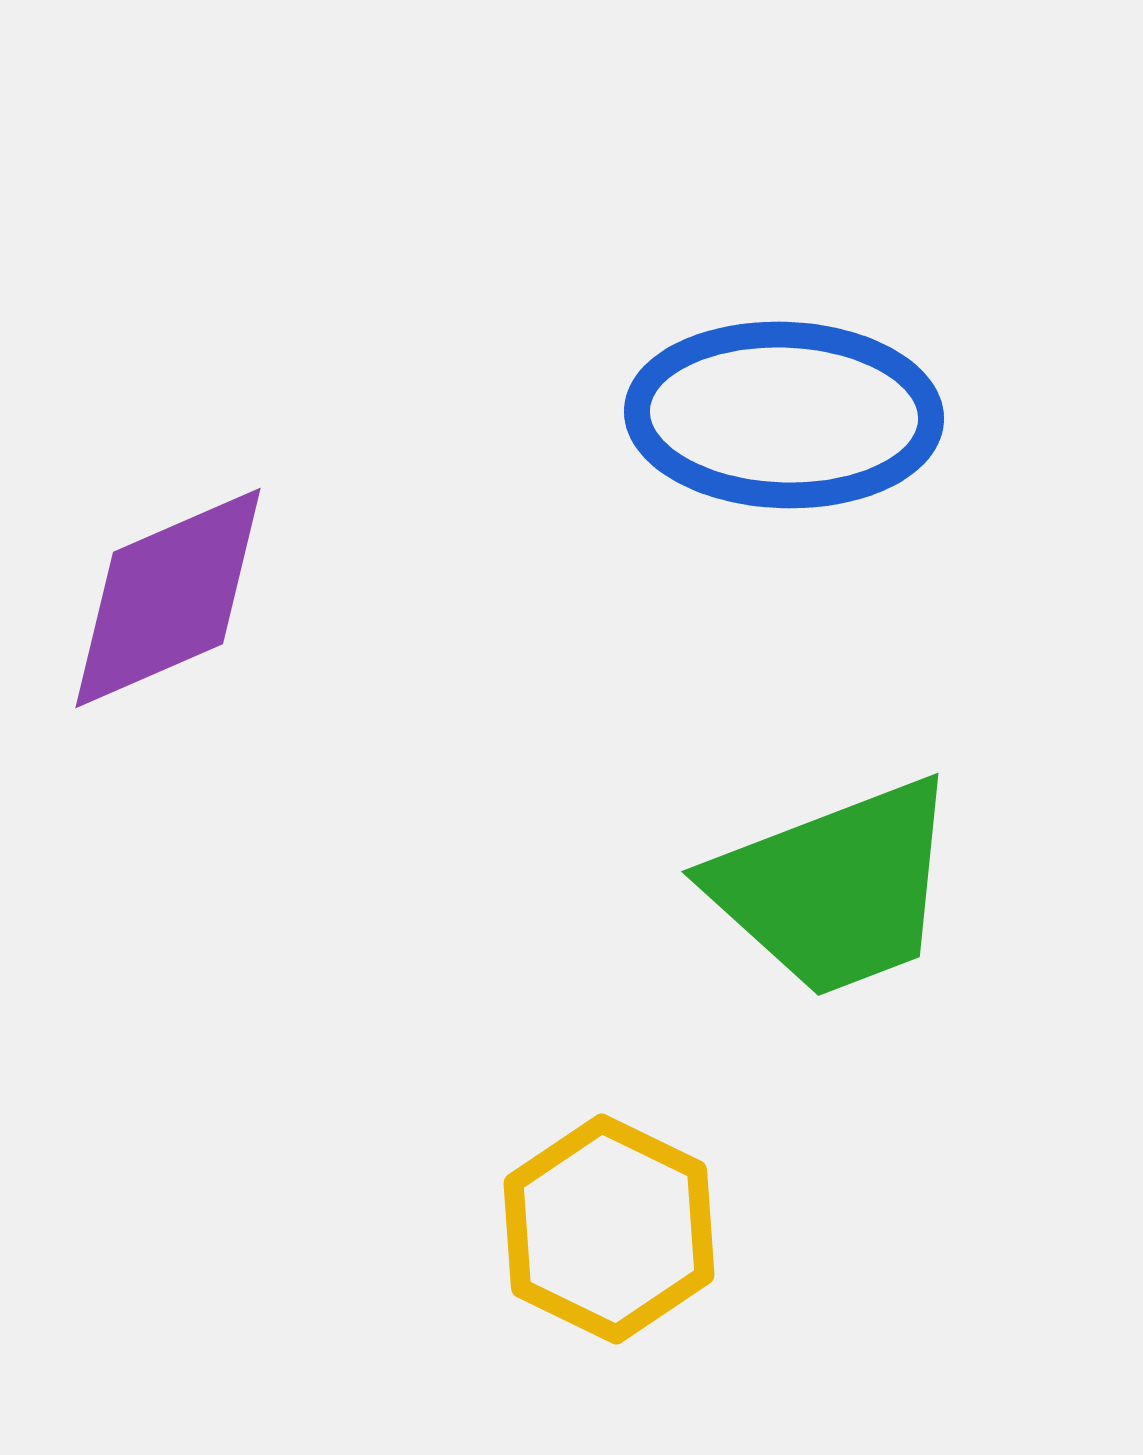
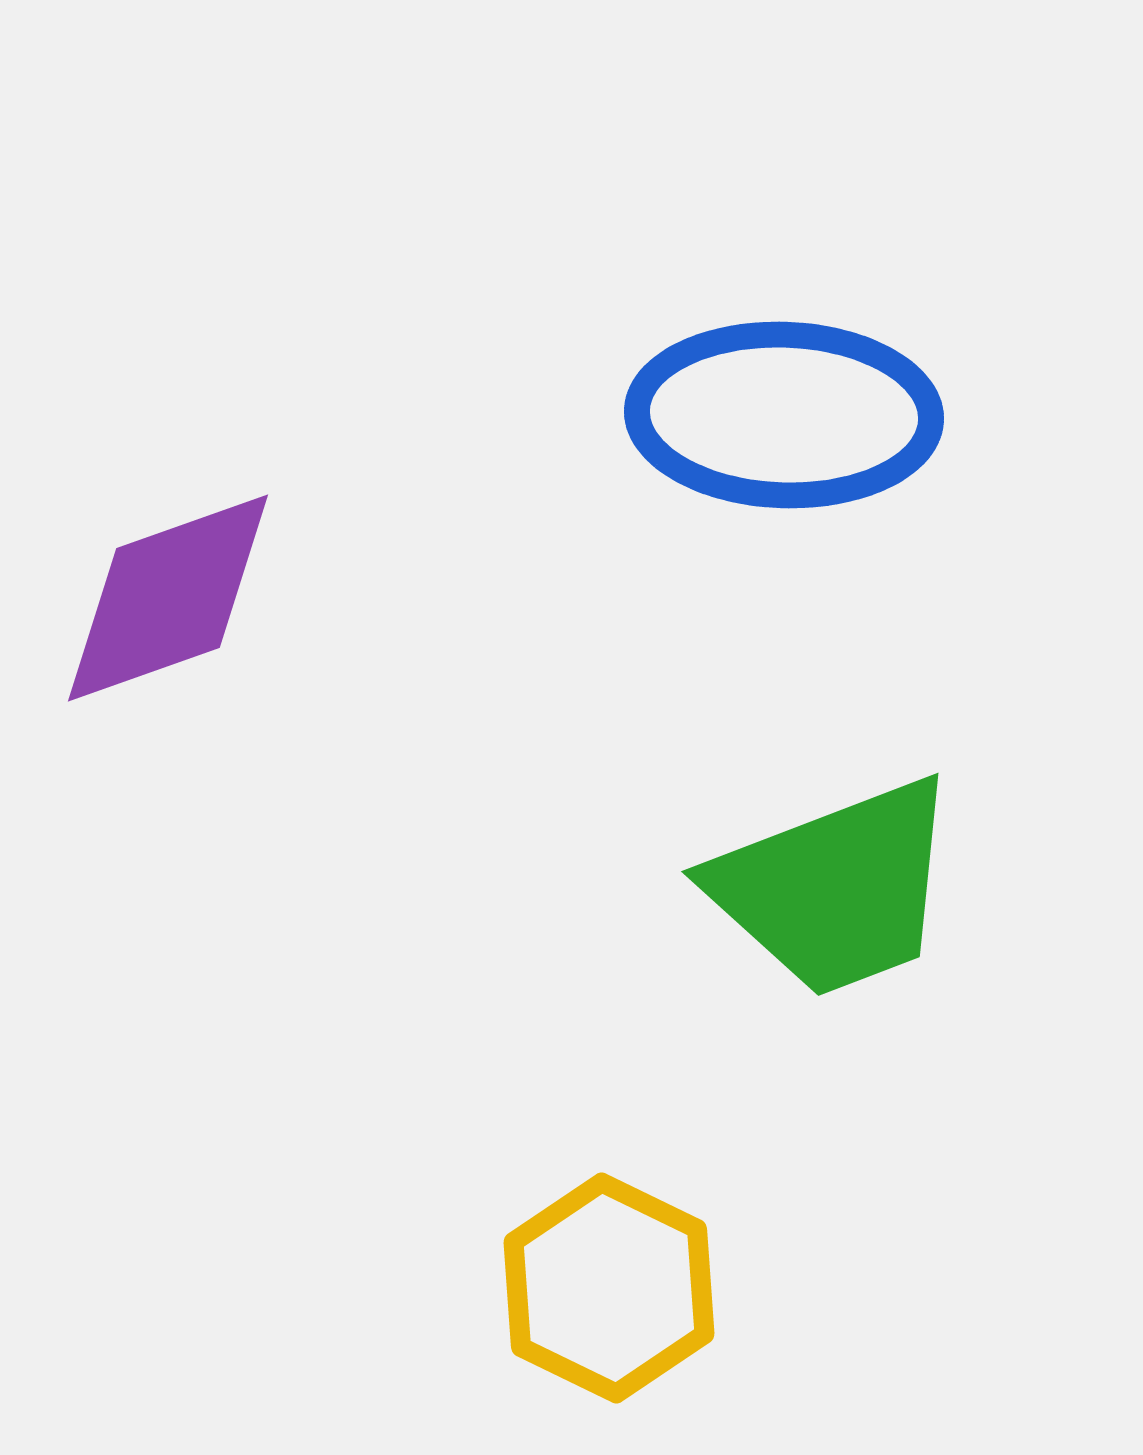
purple diamond: rotated 4 degrees clockwise
yellow hexagon: moved 59 px down
